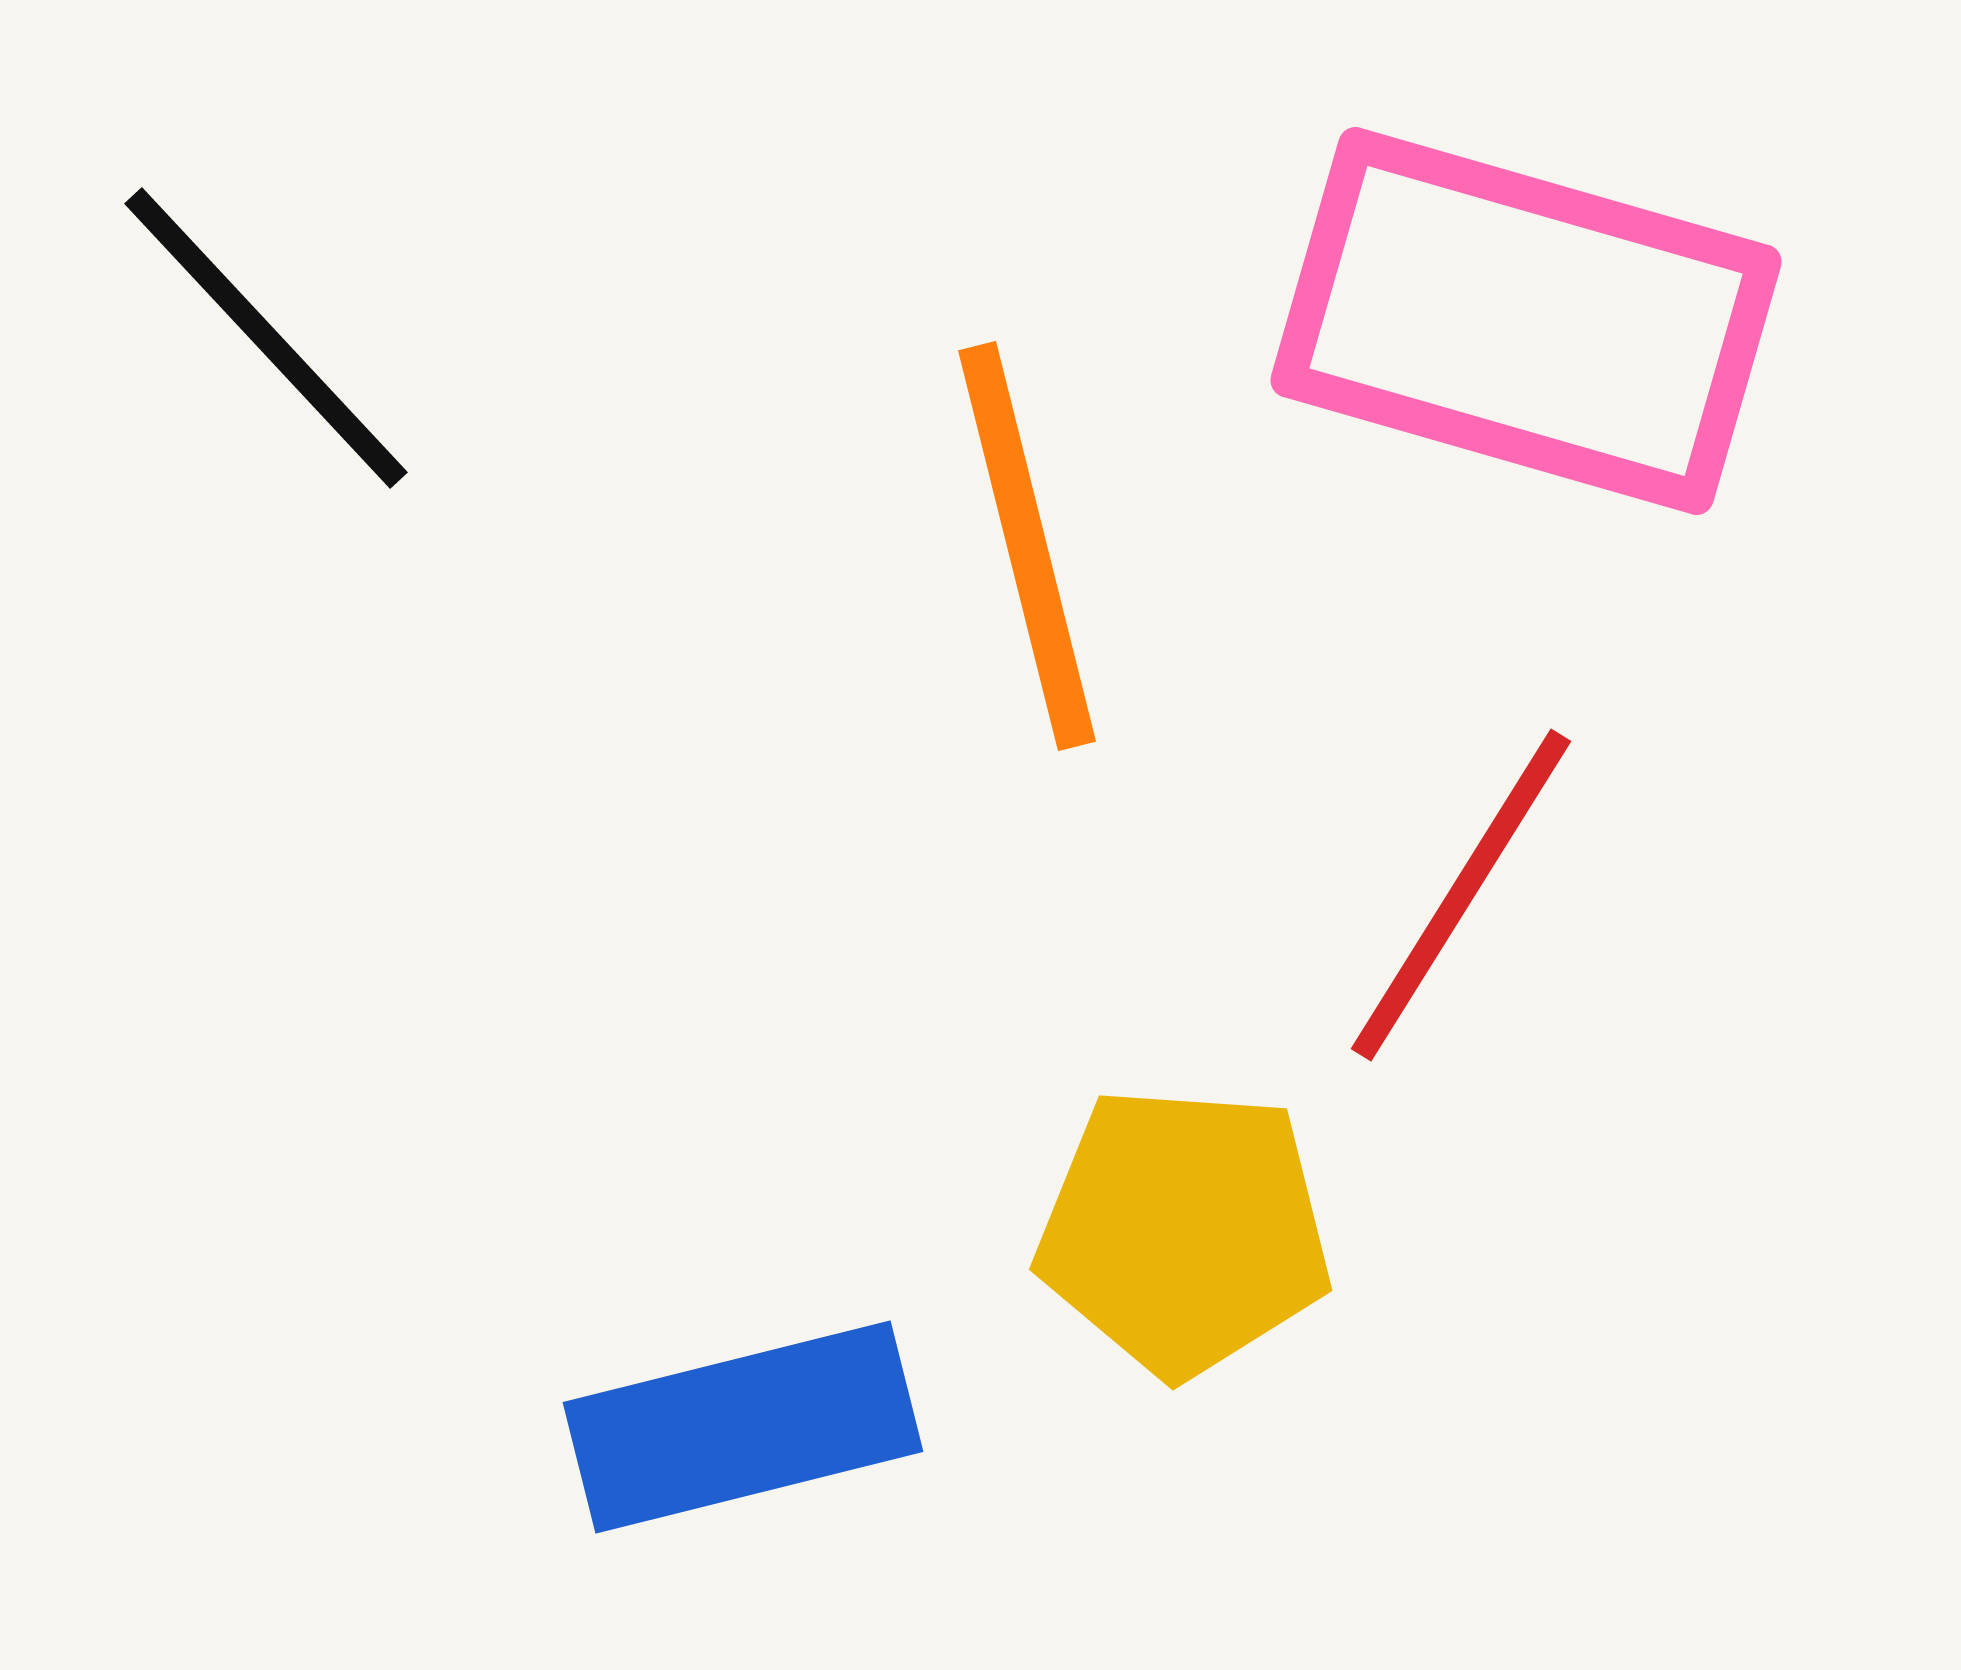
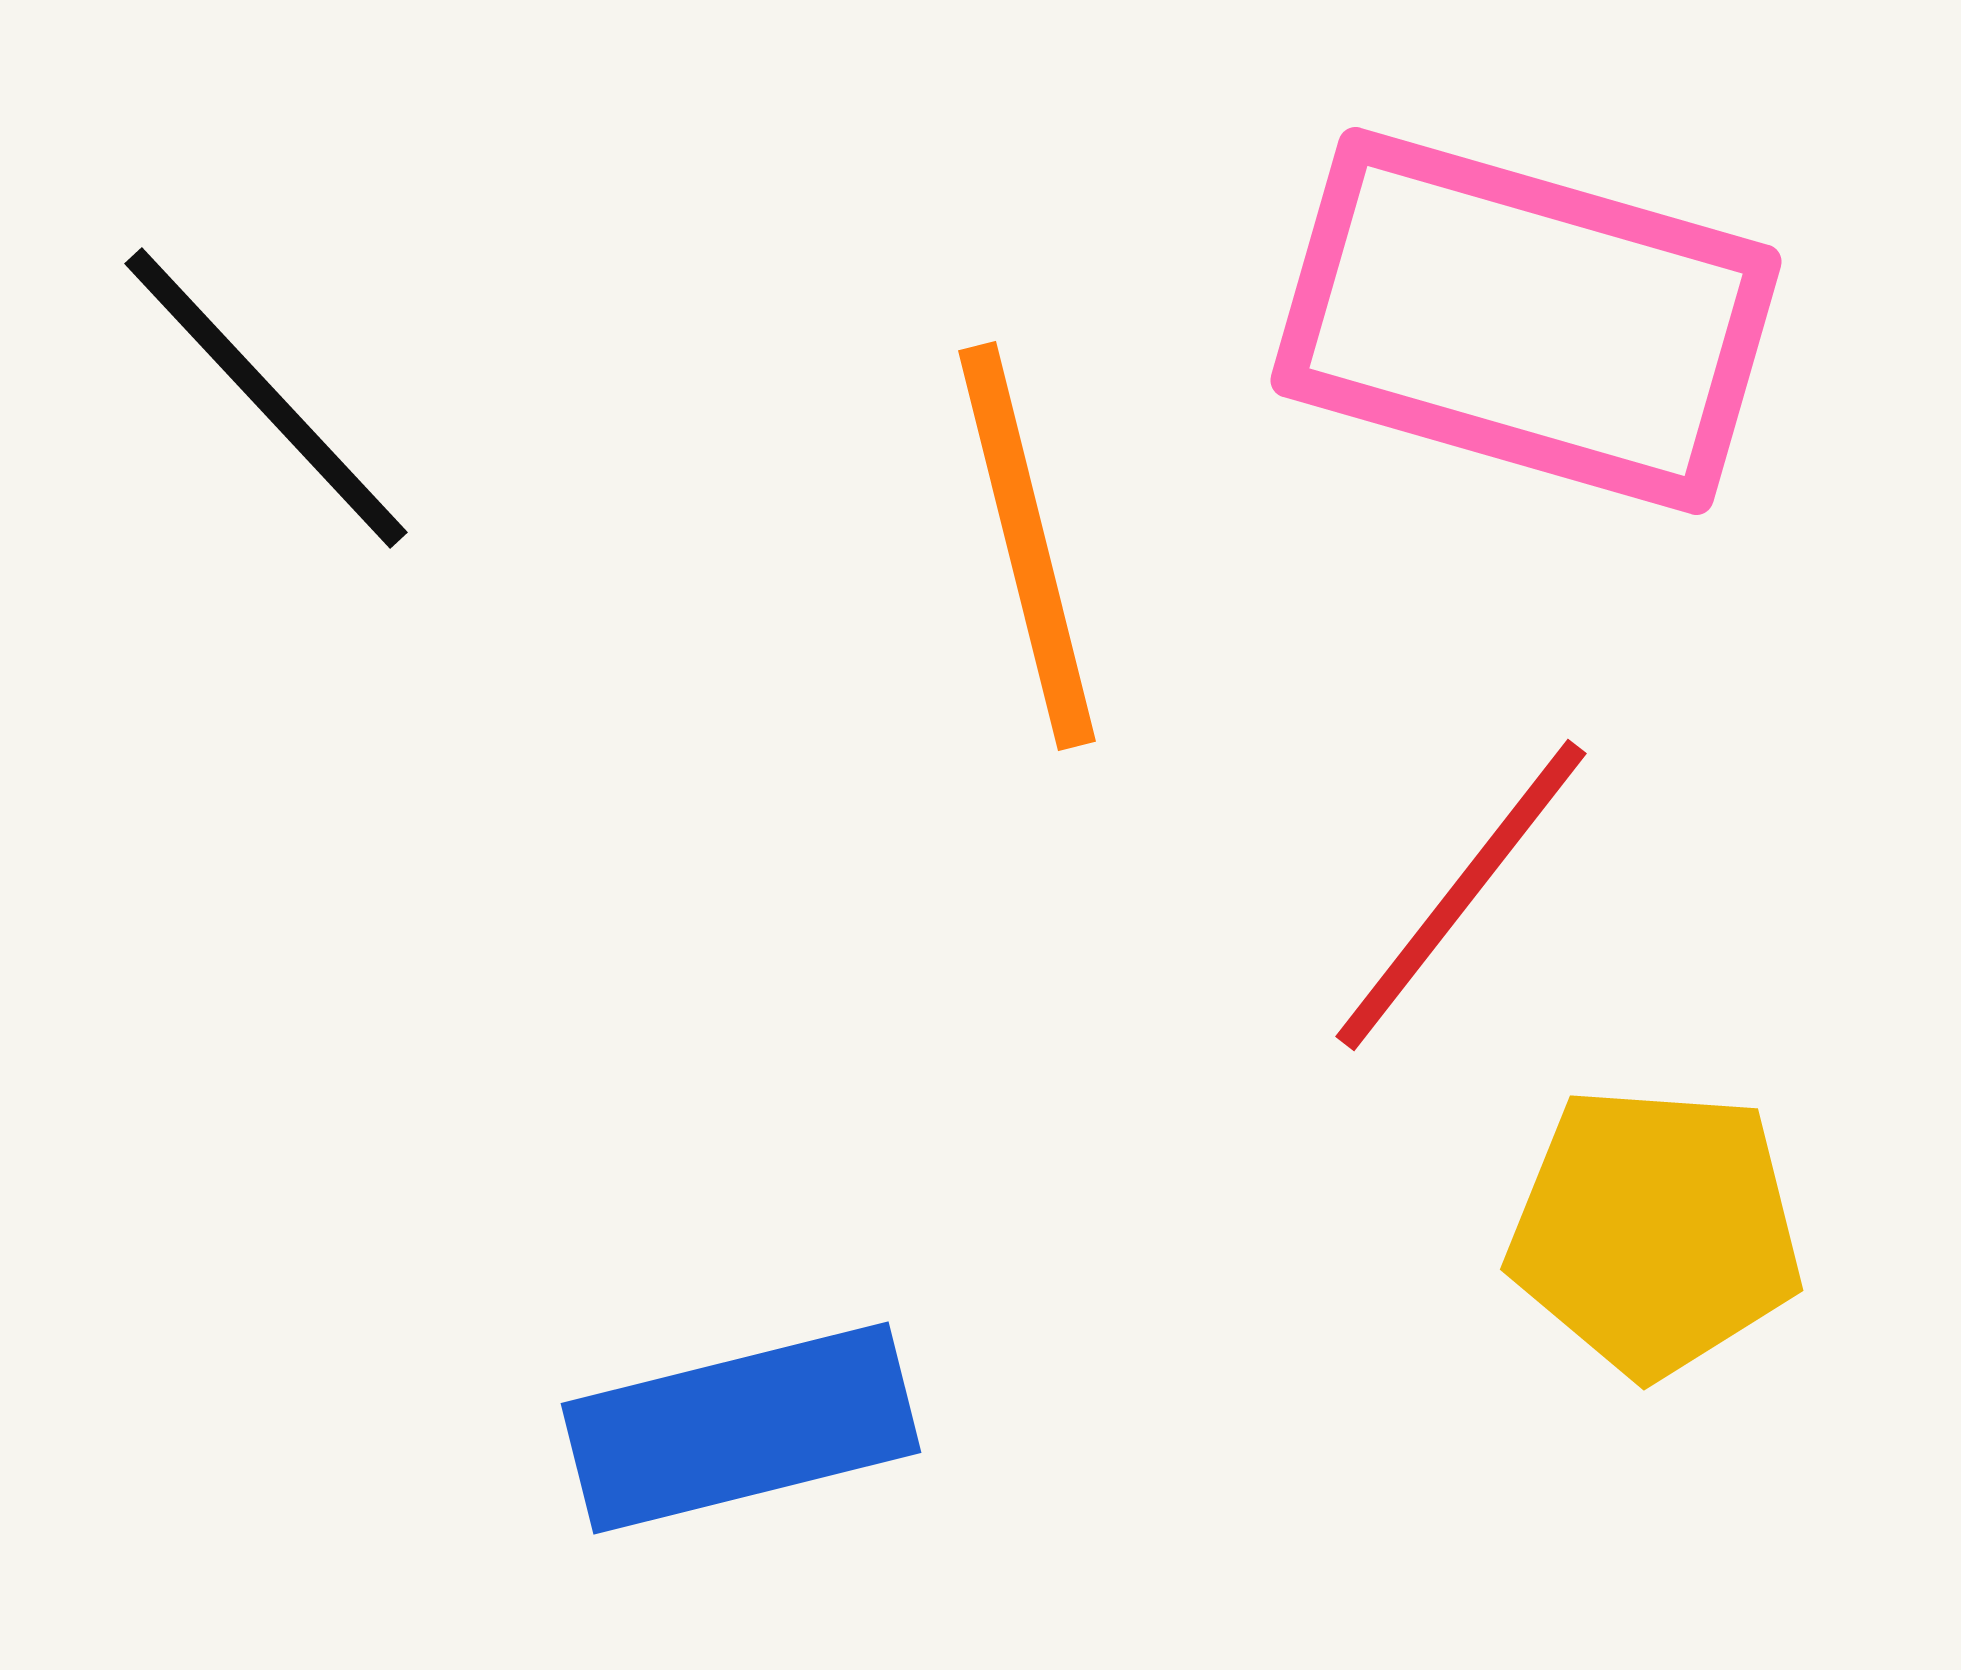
black line: moved 60 px down
red line: rotated 6 degrees clockwise
yellow pentagon: moved 471 px right
blue rectangle: moved 2 px left, 1 px down
